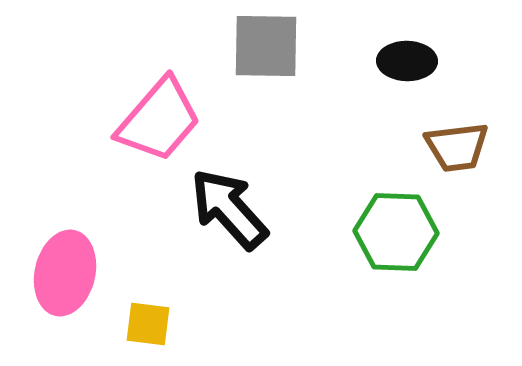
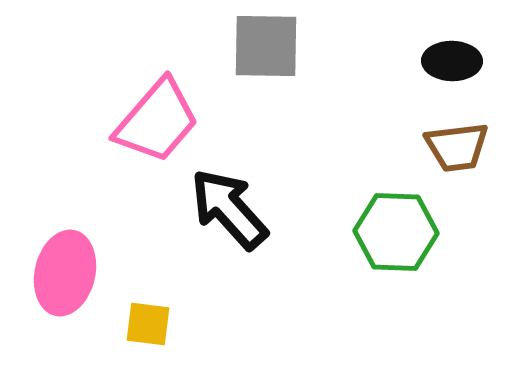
black ellipse: moved 45 px right
pink trapezoid: moved 2 px left, 1 px down
